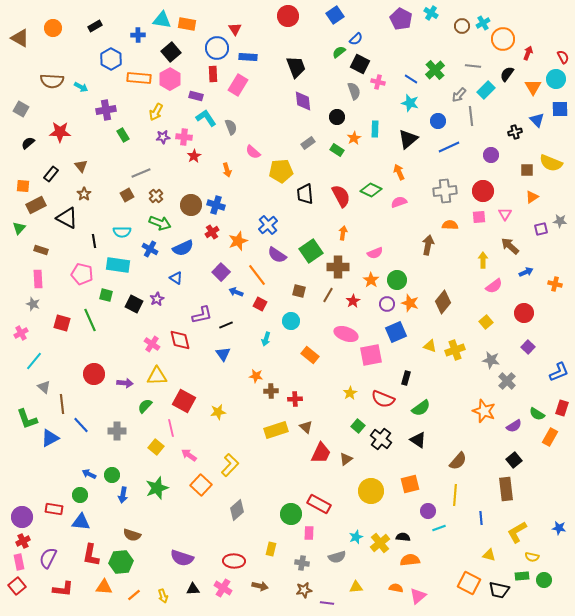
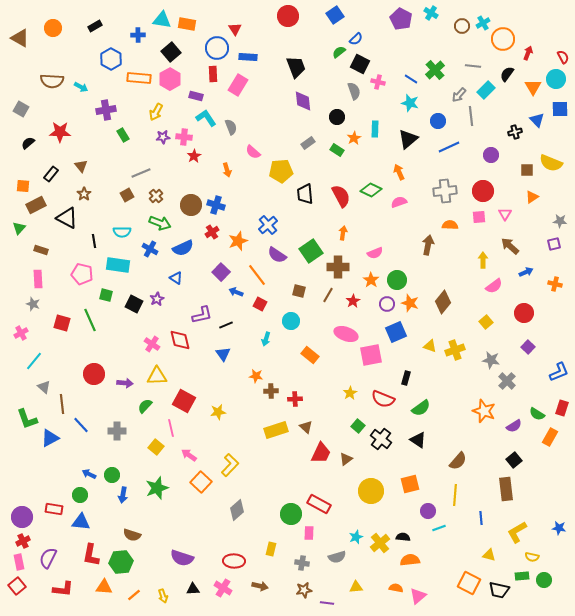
purple square at (541, 229): moved 13 px right, 15 px down
orange square at (201, 485): moved 3 px up
